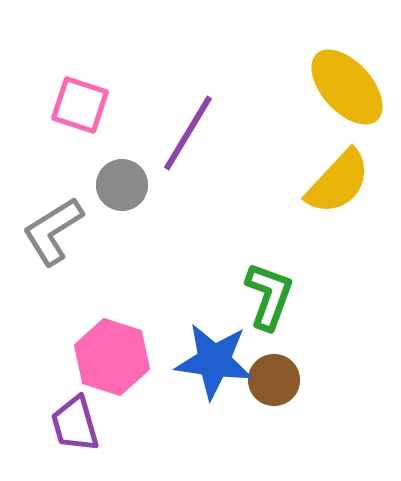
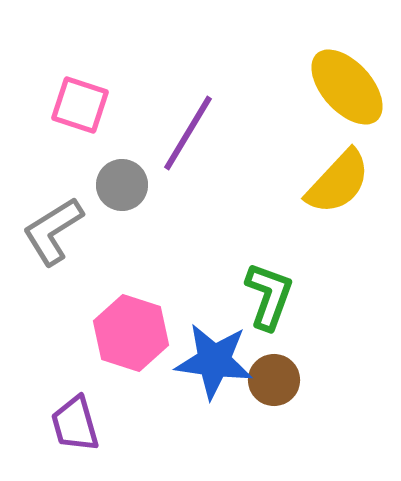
pink hexagon: moved 19 px right, 24 px up
